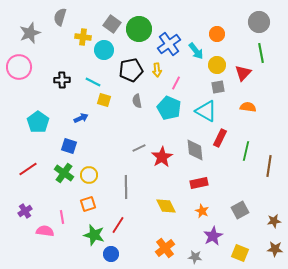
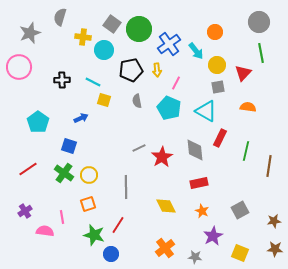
orange circle at (217, 34): moved 2 px left, 2 px up
